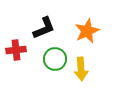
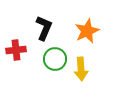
black L-shape: rotated 45 degrees counterclockwise
